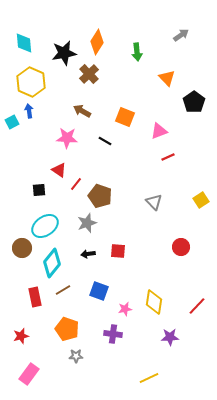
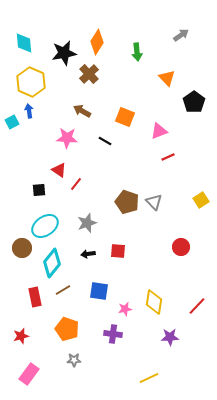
brown pentagon at (100, 196): moved 27 px right, 6 px down
blue square at (99, 291): rotated 12 degrees counterclockwise
gray star at (76, 356): moved 2 px left, 4 px down
